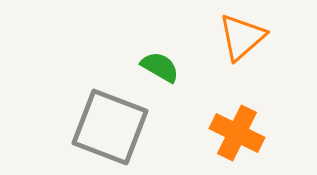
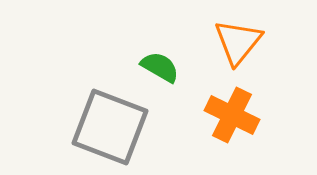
orange triangle: moved 4 px left, 5 px down; rotated 10 degrees counterclockwise
orange cross: moved 5 px left, 18 px up
